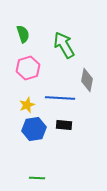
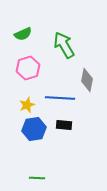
green semicircle: rotated 84 degrees clockwise
